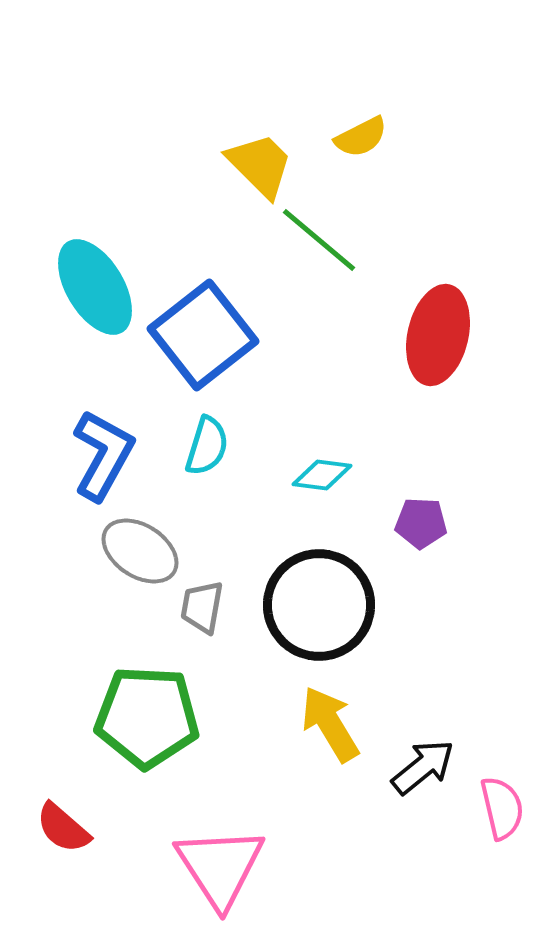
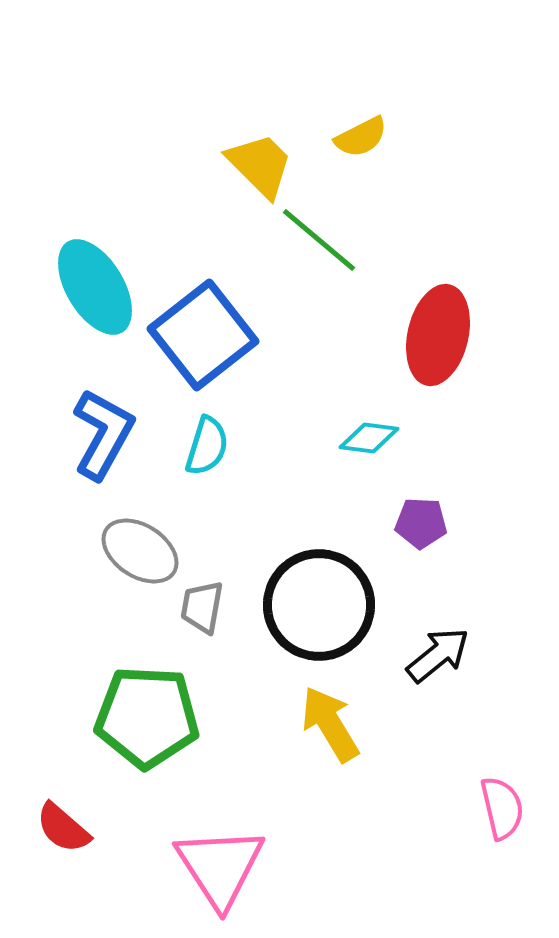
blue L-shape: moved 21 px up
cyan diamond: moved 47 px right, 37 px up
black arrow: moved 15 px right, 112 px up
